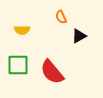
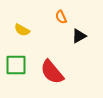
yellow semicircle: rotated 28 degrees clockwise
green square: moved 2 px left
